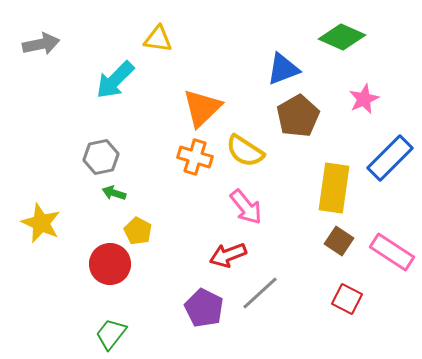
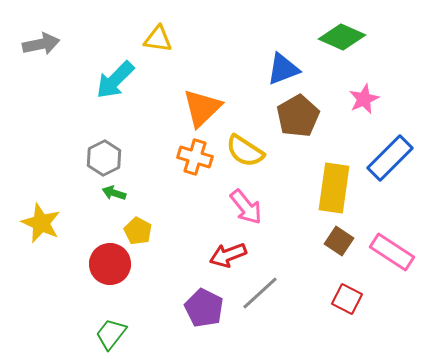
gray hexagon: moved 3 px right, 1 px down; rotated 16 degrees counterclockwise
